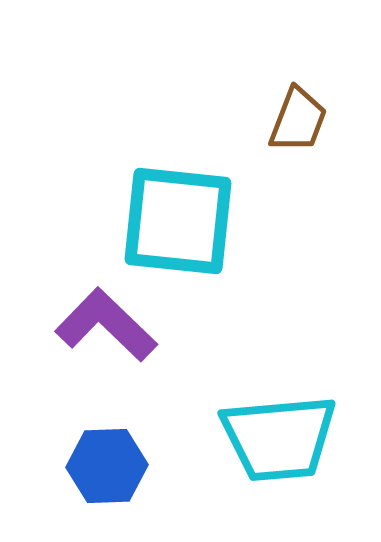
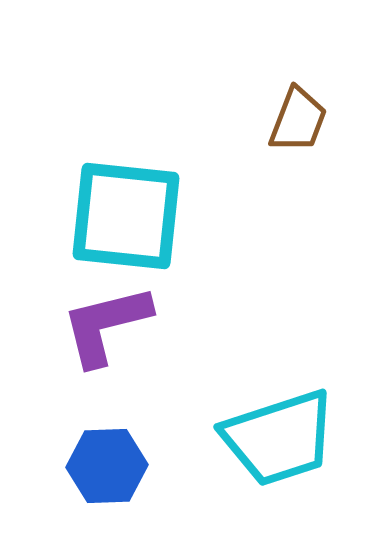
cyan square: moved 52 px left, 5 px up
purple L-shape: rotated 58 degrees counterclockwise
cyan trapezoid: rotated 13 degrees counterclockwise
